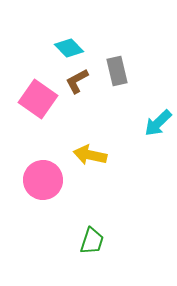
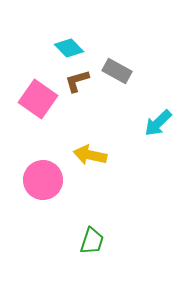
gray rectangle: rotated 48 degrees counterclockwise
brown L-shape: rotated 12 degrees clockwise
